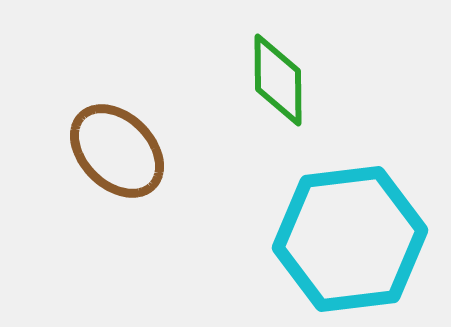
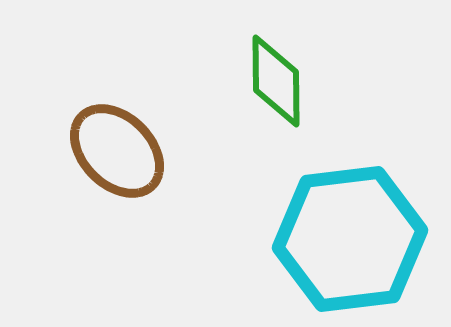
green diamond: moved 2 px left, 1 px down
